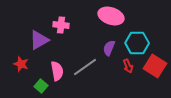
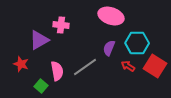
red arrow: rotated 144 degrees clockwise
